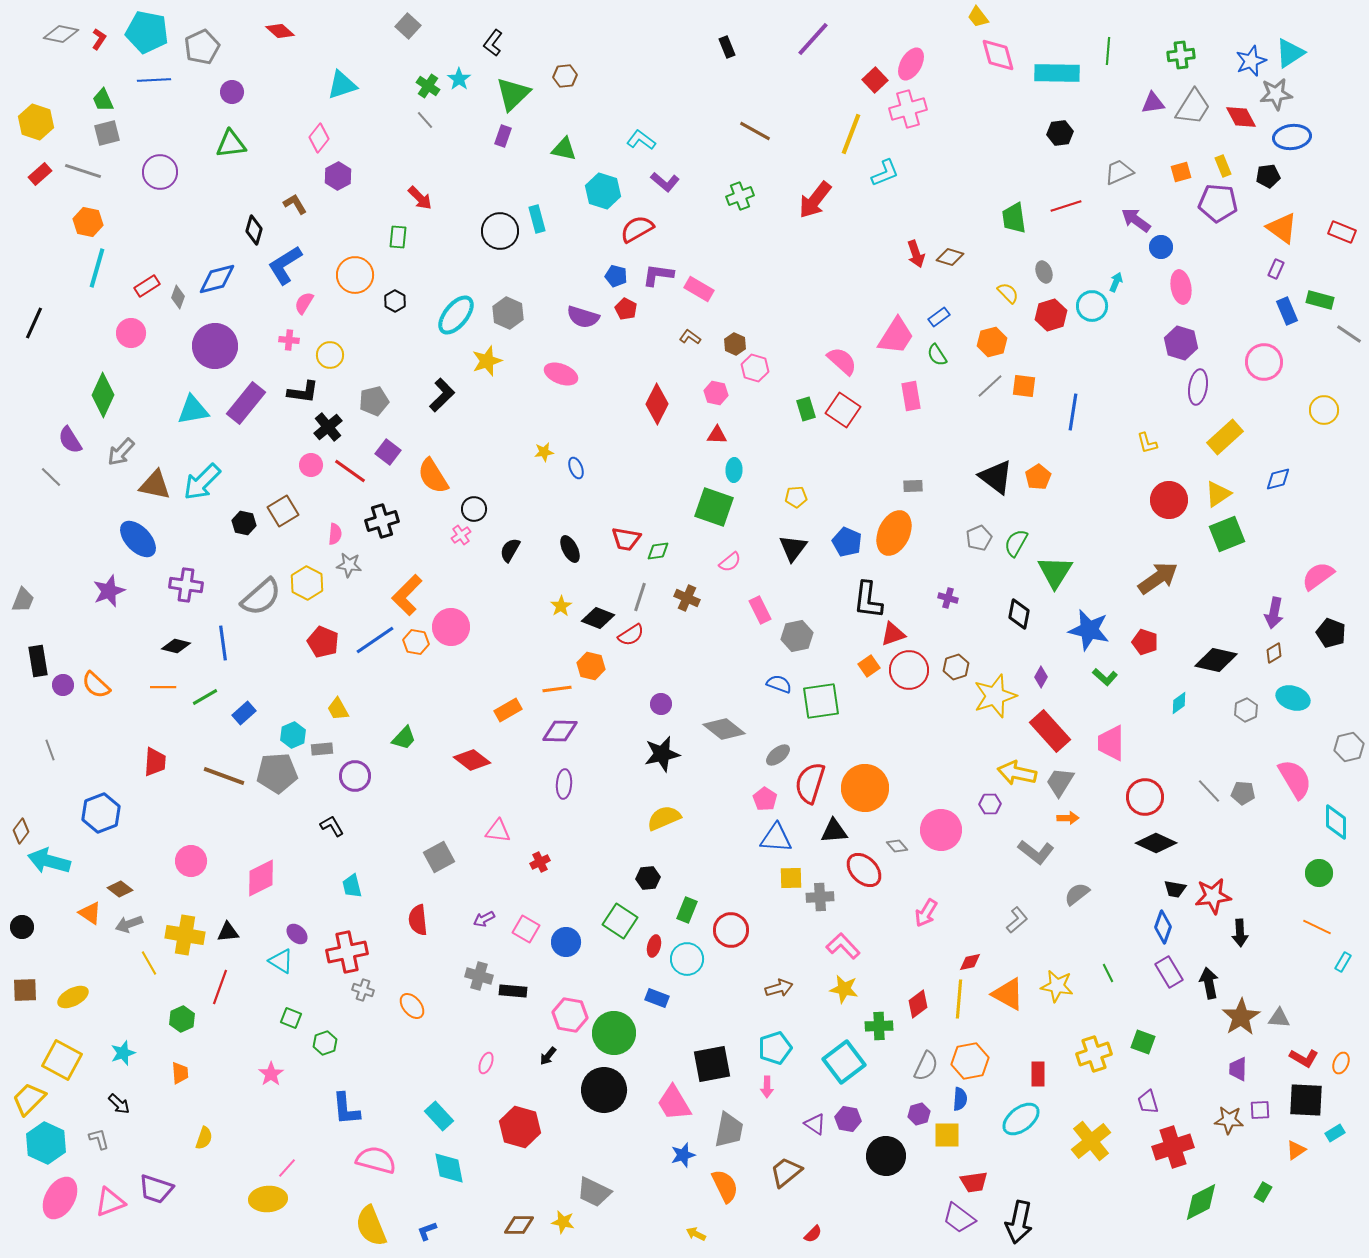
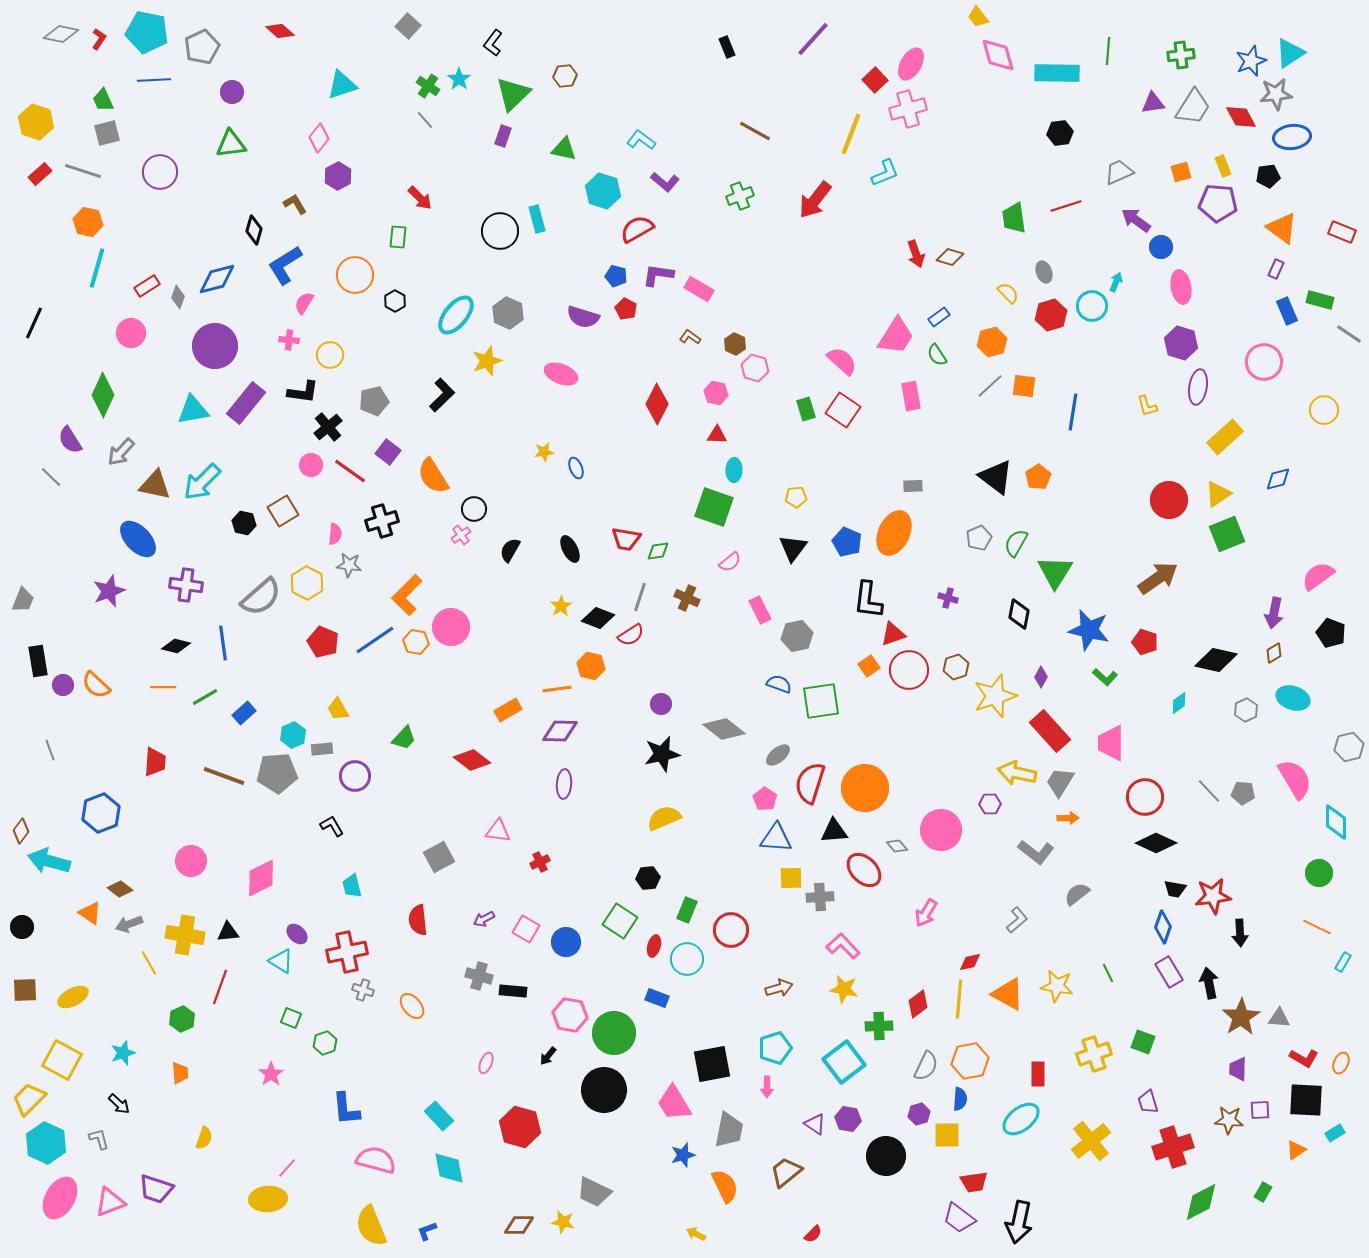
yellow L-shape at (1147, 443): moved 37 px up
